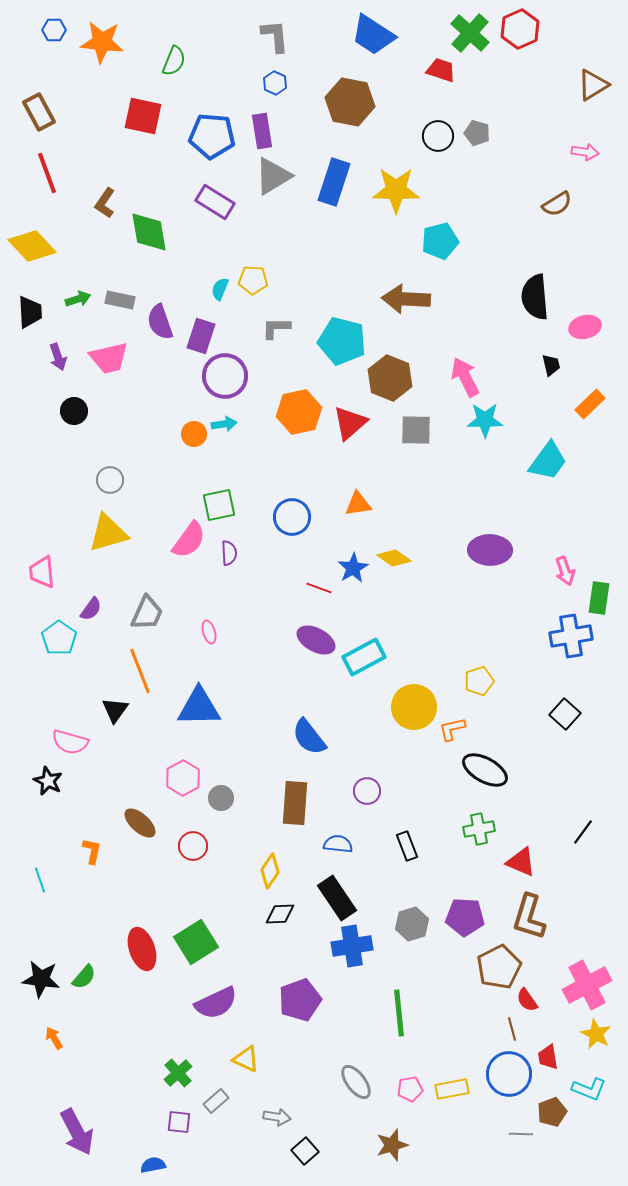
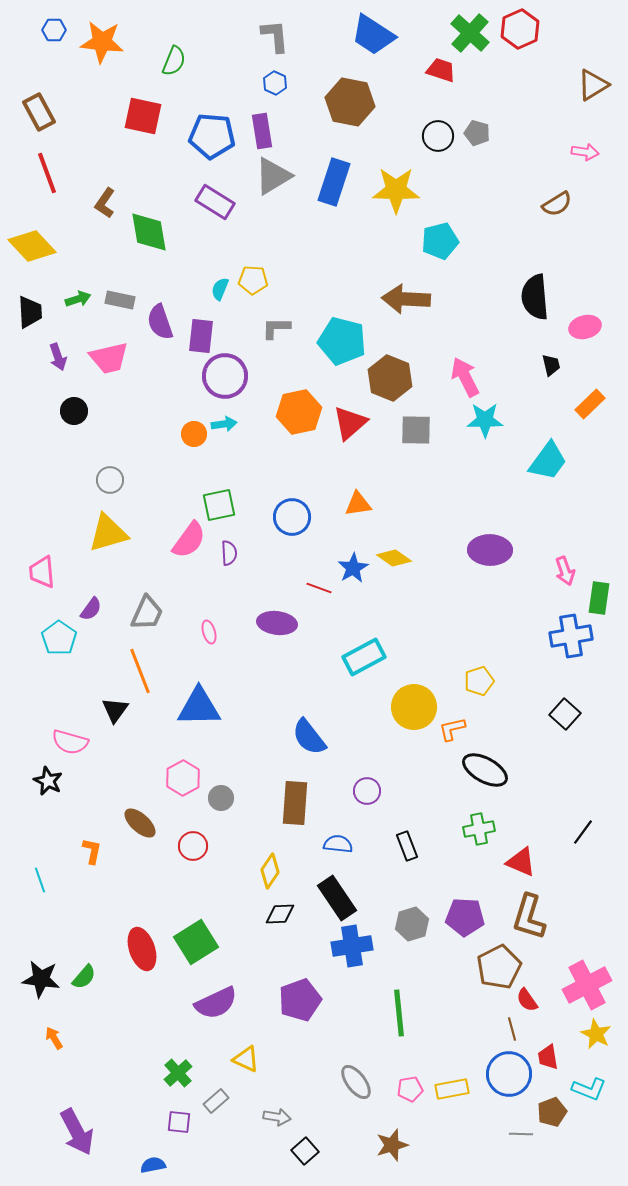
purple rectangle at (201, 336): rotated 12 degrees counterclockwise
purple ellipse at (316, 640): moved 39 px left, 17 px up; rotated 21 degrees counterclockwise
